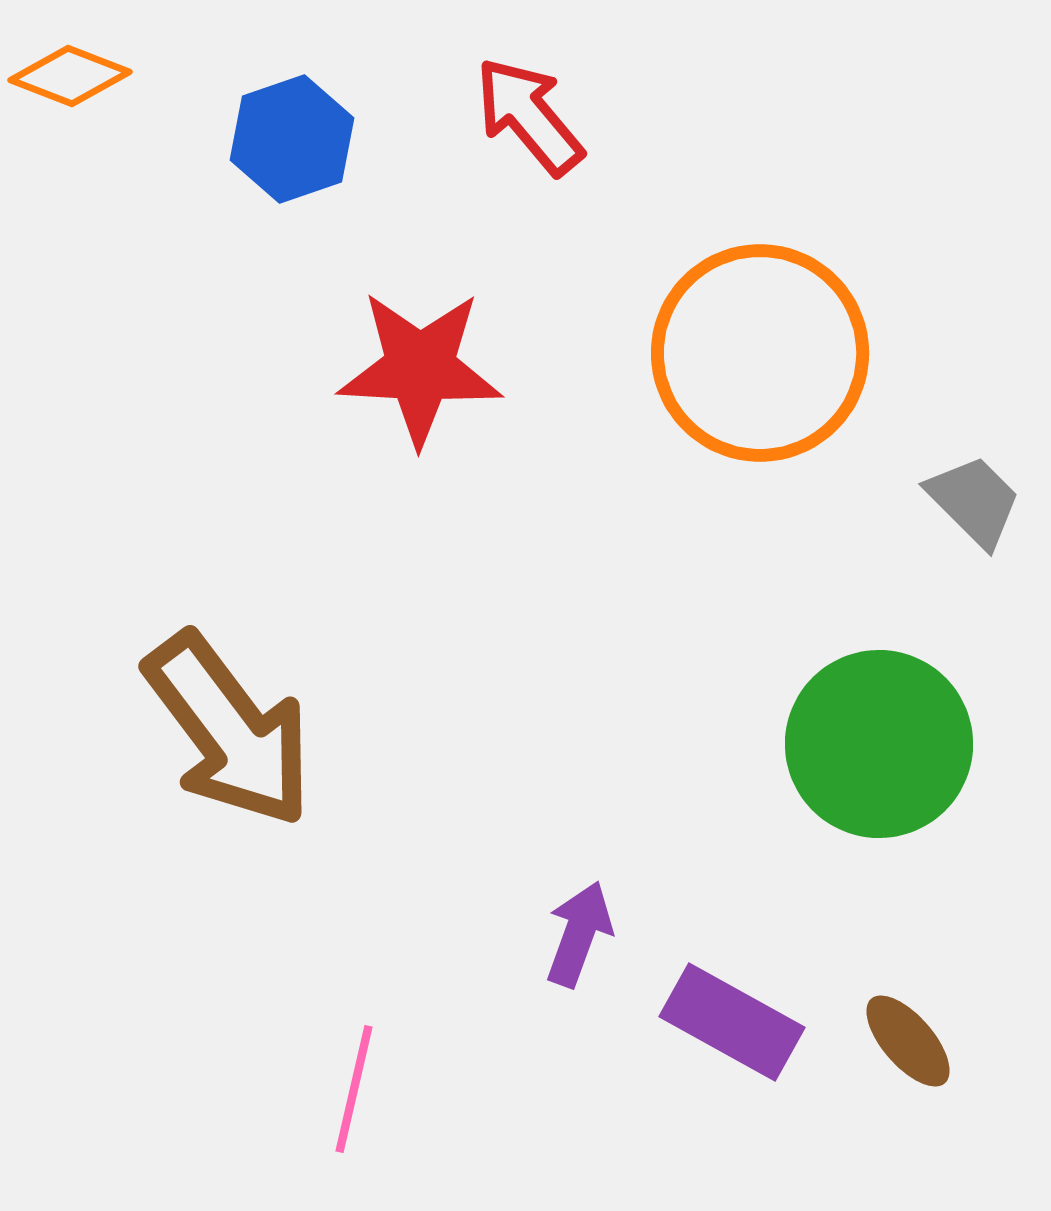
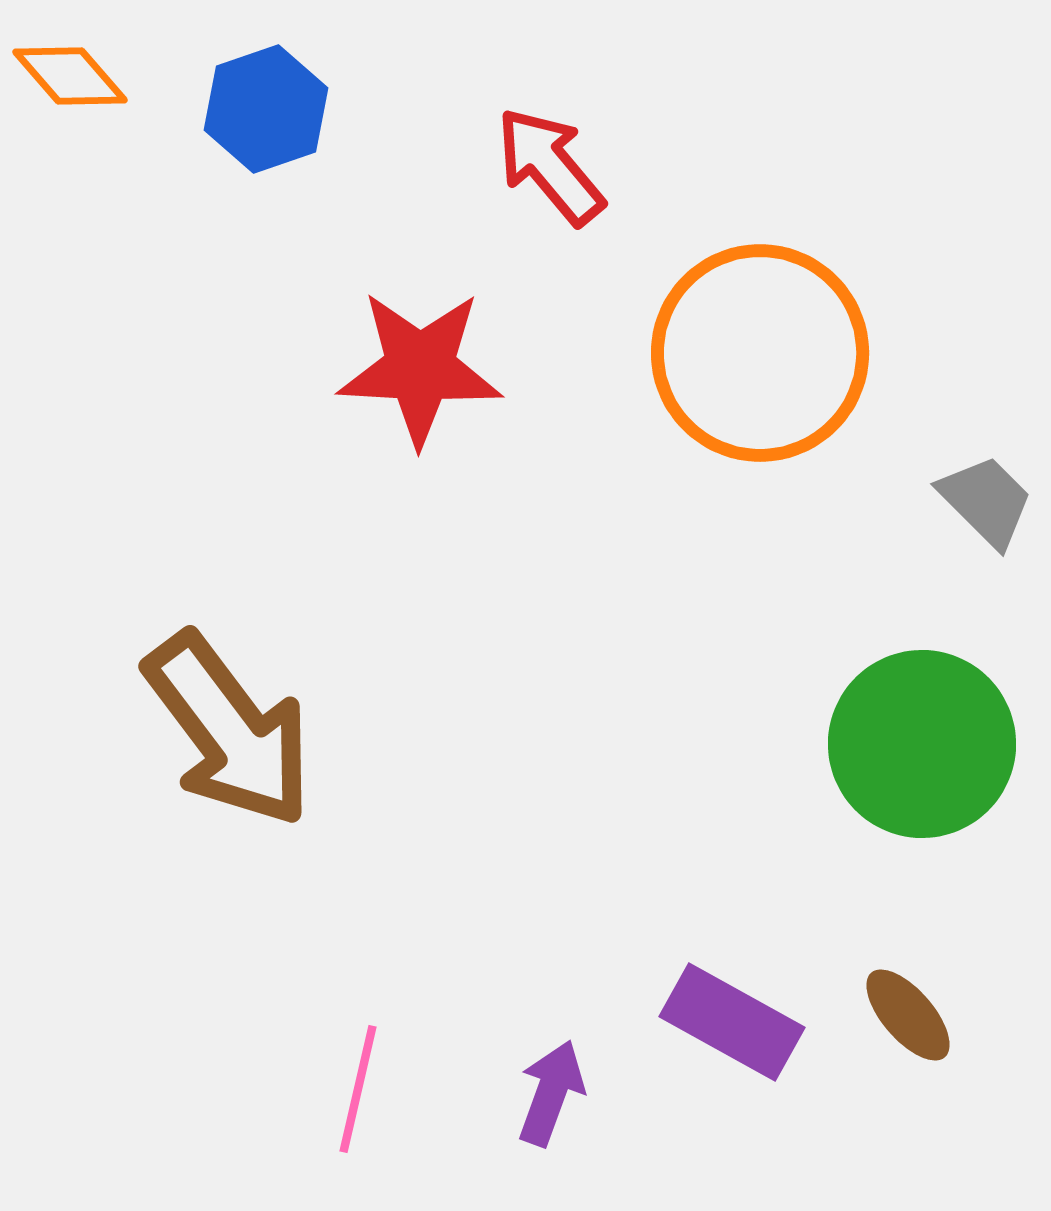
orange diamond: rotated 28 degrees clockwise
red arrow: moved 21 px right, 50 px down
blue hexagon: moved 26 px left, 30 px up
gray trapezoid: moved 12 px right
green circle: moved 43 px right
purple arrow: moved 28 px left, 159 px down
brown ellipse: moved 26 px up
pink line: moved 4 px right
